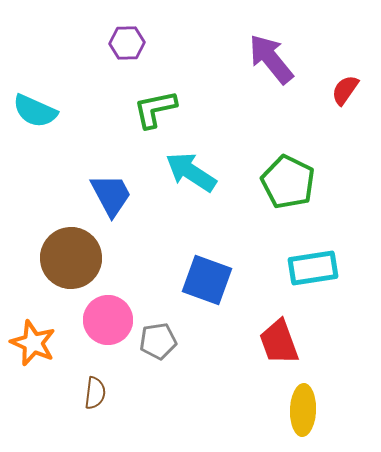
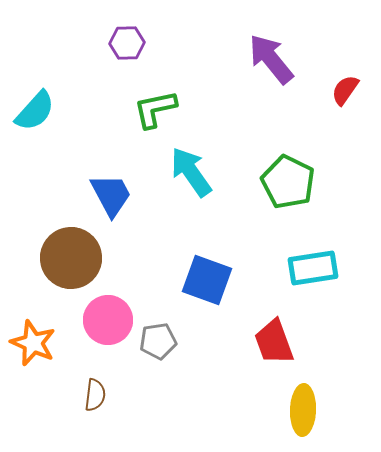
cyan semicircle: rotated 72 degrees counterclockwise
cyan arrow: rotated 22 degrees clockwise
red trapezoid: moved 5 px left
brown semicircle: moved 2 px down
